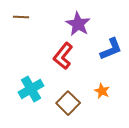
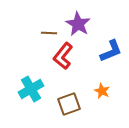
brown line: moved 28 px right, 16 px down
blue L-shape: moved 2 px down
brown square: moved 1 px right, 1 px down; rotated 25 degrees clockwise
